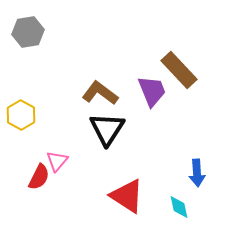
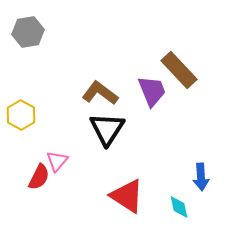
blue arrow: moved 4 px right, 4 px down
